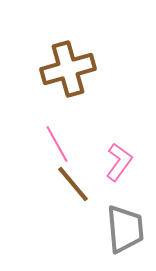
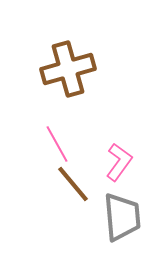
gray trapezoid: moved 3 px left, 12 px up
